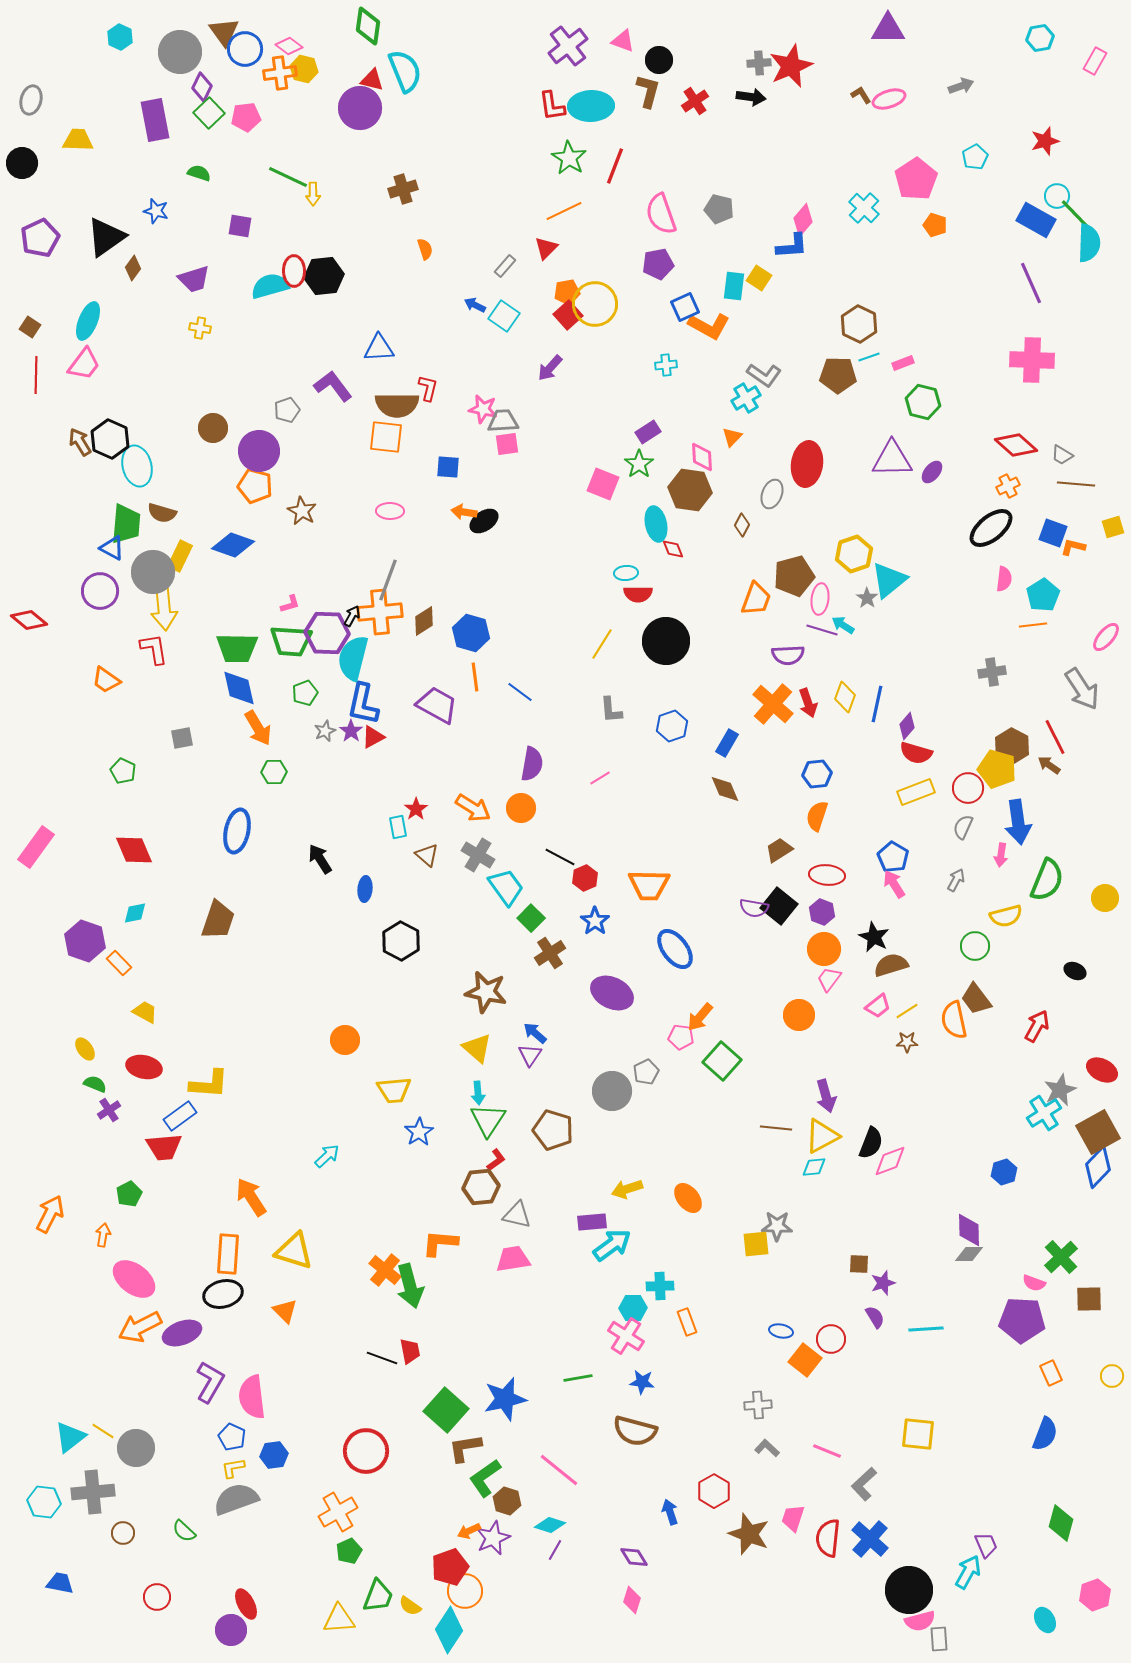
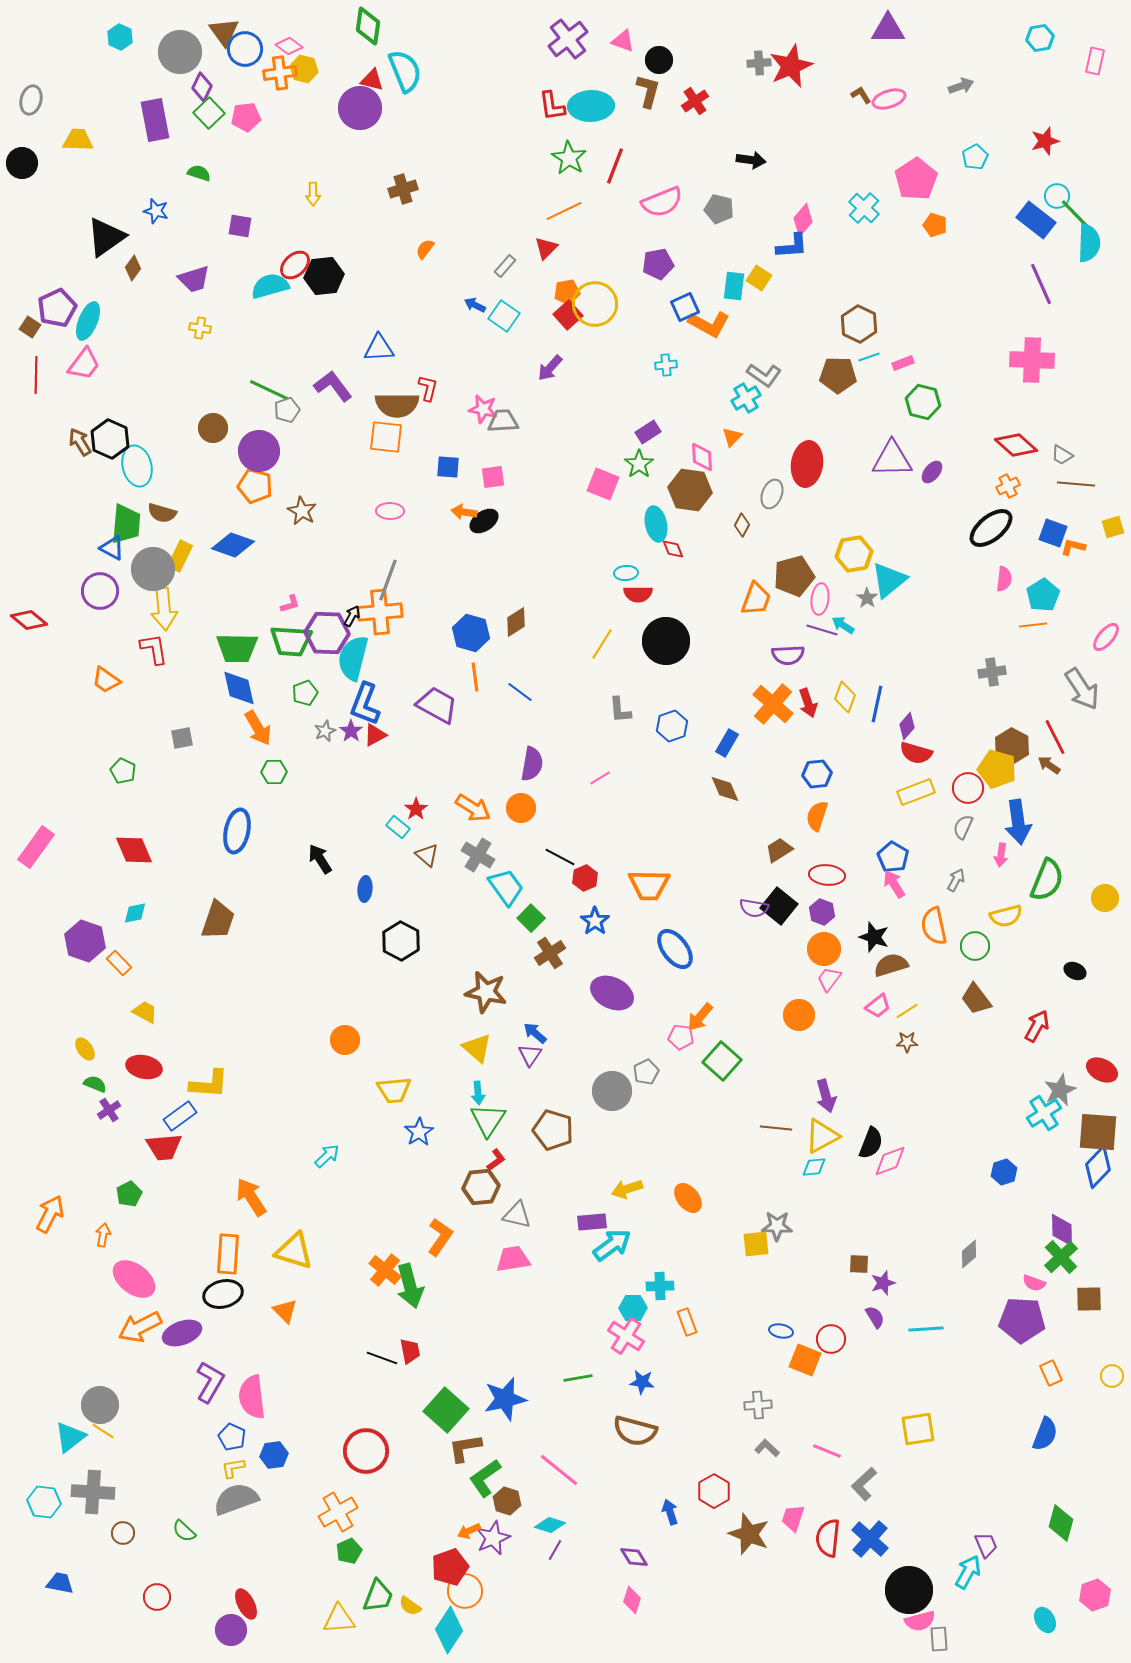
purple cross at (568, 46): moved 7 px up
pink rectangle at (1095, 61): rotated 16 degrees counterclockwise
black arrow at (751, 97): moved 63 px down
green line at (288, 177): moved 19 px left, 213 px down
pink semicircle at (661, 214): moved 1 px right, 12 px up; rotated 93 degrees counterclockwise
blue rectangle at (1036, 220): rotated 9 degrees clockwise
purple pentagon at (40, 238): moved 17 px right, 70 px down
orange semicircle at (425, 249): rotated 125 degrees counterclockwise
red ellipse at (294, 271): moved 1 px right, 6 px up; rotated 48 degrees clockwise
purple line at (1031, 283): moved 10 px right, 1 px down
orange L-shape at (709, 326): moved 2 px up
pink square at (507, 444): moved 14 px left, 33 px down
yellow hexagon at (854, 554): rotated 9 degrees clockwise
gray circle at (153, 572): moved 3 px up
brown diamond at (424, 621): moved 92 px right, 1 px down
blue L-shape at (363, 704): moved 2 px right; rotated 9 degrees clockwise
gray L-shape at (611, 710): moved 9 px right
red triangle at (373, 737): moved 2 px right, 2 px up
cyan rectangle at (398, 827): rotated 40 degrees counterclockwise
black star at (874, 937): rotated 8 degrees counterclockwise
orange semicircle at (954, 1020): moved 20 px left, 94 px up
brown square at (1098, 1132): rotated 33 degrees clockwise
purple diamond at (969, 1230): moved 93 px right
orange L-shape at (440, 1243): moved 6 px up; rotated 120 degrees clockwise
gray diamond at (969, 1254): rotated 40 degrees counterclockwise
orange square at (805, 1360): rotated 16 degrees counterclockwise
yellow square at (918, 1434): moved 5 px up; rotated 15 degrees counterclockwise
gray circle at (136, 1448): moved 36 px left, 43 px up
gray cross at (93, 1492): rotated 9 degrees clockwise
